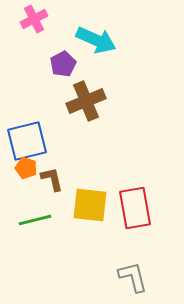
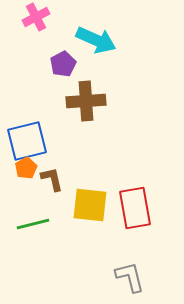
pink cross: moved 2 px right, 2 px up
brown cross: rotated 18 degrees clockwise
orange pentagon: rotated 25 degrees clockwise
green line: moved 2 px left, 4 px down
gray L-shape: moved 3 px left
